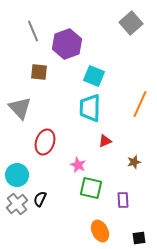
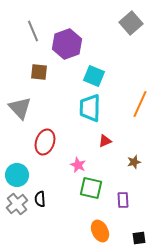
black semicircle: rotated 28 degrees counterclockwise
